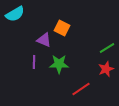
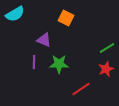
orange square: moved 4 px right, 10 px up
